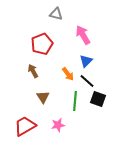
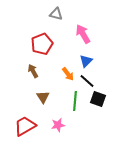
pink arrow: moved 1 px up
